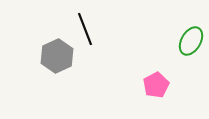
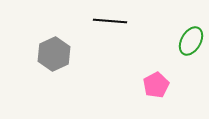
black line: moved 25 px right, 8 px up; rotated 64 degrees counterclockwise
gray hexagon: moved 3 px left, 2 px up
